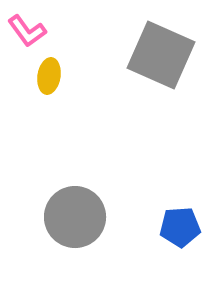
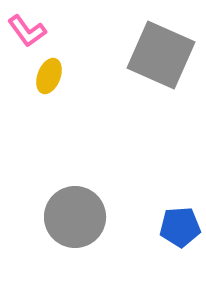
yellow ellipse: rotated 12 degrees clockwise
